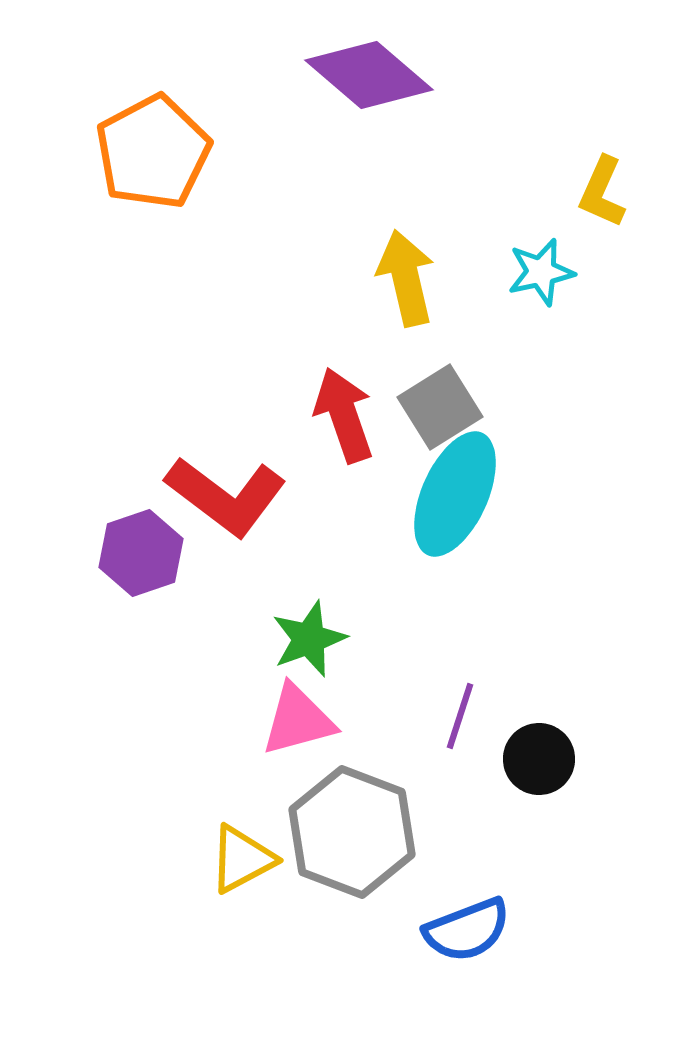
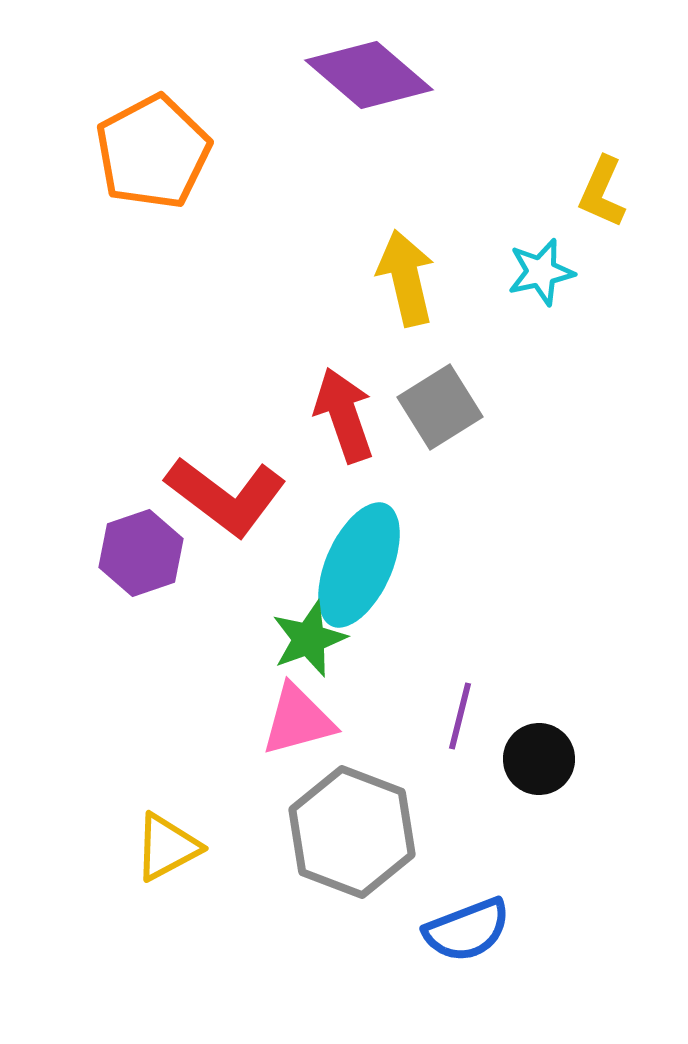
cyan ellipse: moved 96 px left, 71 px down
purple line: rotated 4 degrees counterclockwise
yellow triangle: moved 75 px left, 12 px up
